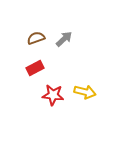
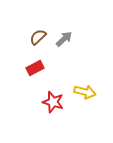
brown semicircle: moved 2 px right, 1 px up; rotated 24 degrees counterclockwise
red star: moved 7 px down; rotated 10 degrees clockwise
